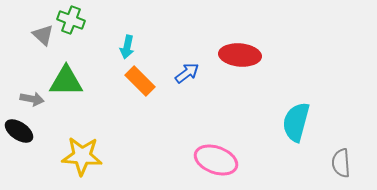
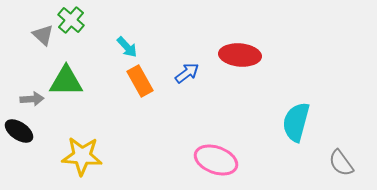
green cross: rotated 20 degrees clockwise
cyan arrow: rotated 55 degrees counterclockwise
orange rectangle: rotated 16 degrees clockwise
gray arrow: rotated 15 degrees counterclockwise
gray semicircle: rotated 32 degrees counterclockwise
